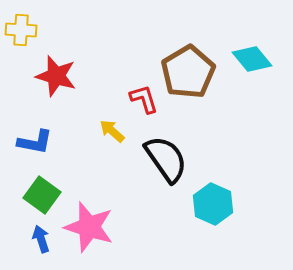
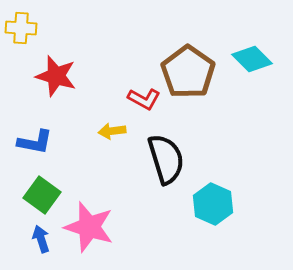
yellow cross: moved 2 px up
cyan diamond: rotated 6 degrees counterclockwise
brown pentagon: rotated 6 degrees counterclockwise
red L-shape: rotated 136 degrees clockwise
yellow arrow: rotated 48 degrees counterclockwise
black semicircle: rotated 18 degrees clockwise
